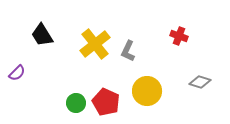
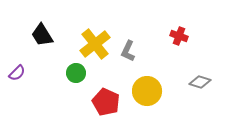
green circle: moved 30 px up
